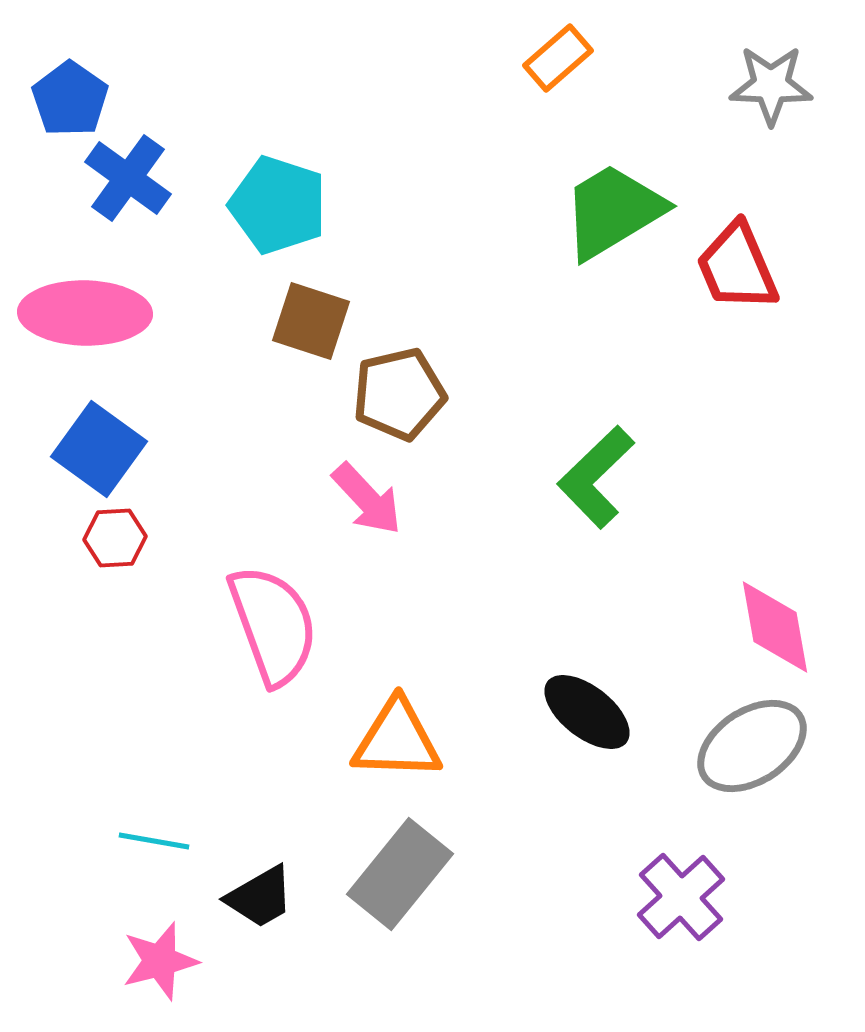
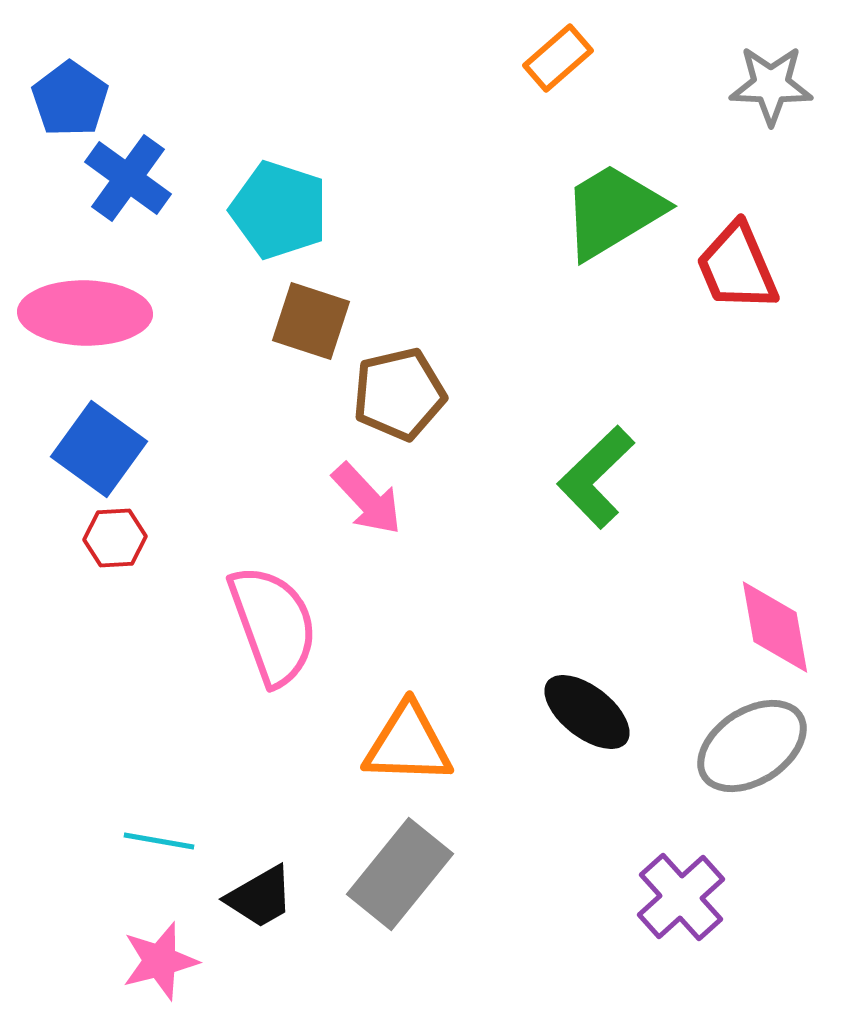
cyan pentagon: moved 1 px right, 5 px down
orange triangle: moved 11 px right, 4 px down
cyan line: moved 5 px right
